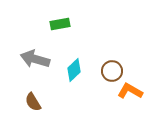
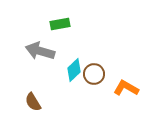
gray arrow: moved 5 px right, 8 px up
brown circle: moved 18 px left, 3 px down
orange L-shape: moved 4 px left, 3 px up
